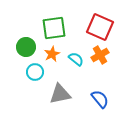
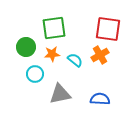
red square: moved 8 px right, 2 px down; rotated 16 degrees counterclockwise
orange star: rotated 21 degrees clockwise
cyan semicircle: moved 1 px left, 1 px down
cyan circle: moved 2 px down
blue semicircle: rotated 48 degrees counterclockwise
